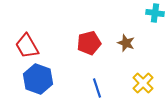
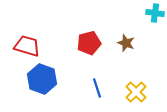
red trapezoid: rotated 136 degrees clockwise
blue hexagon: moved 4 px right
yellow cross: moved 7 px left, 9 px down
